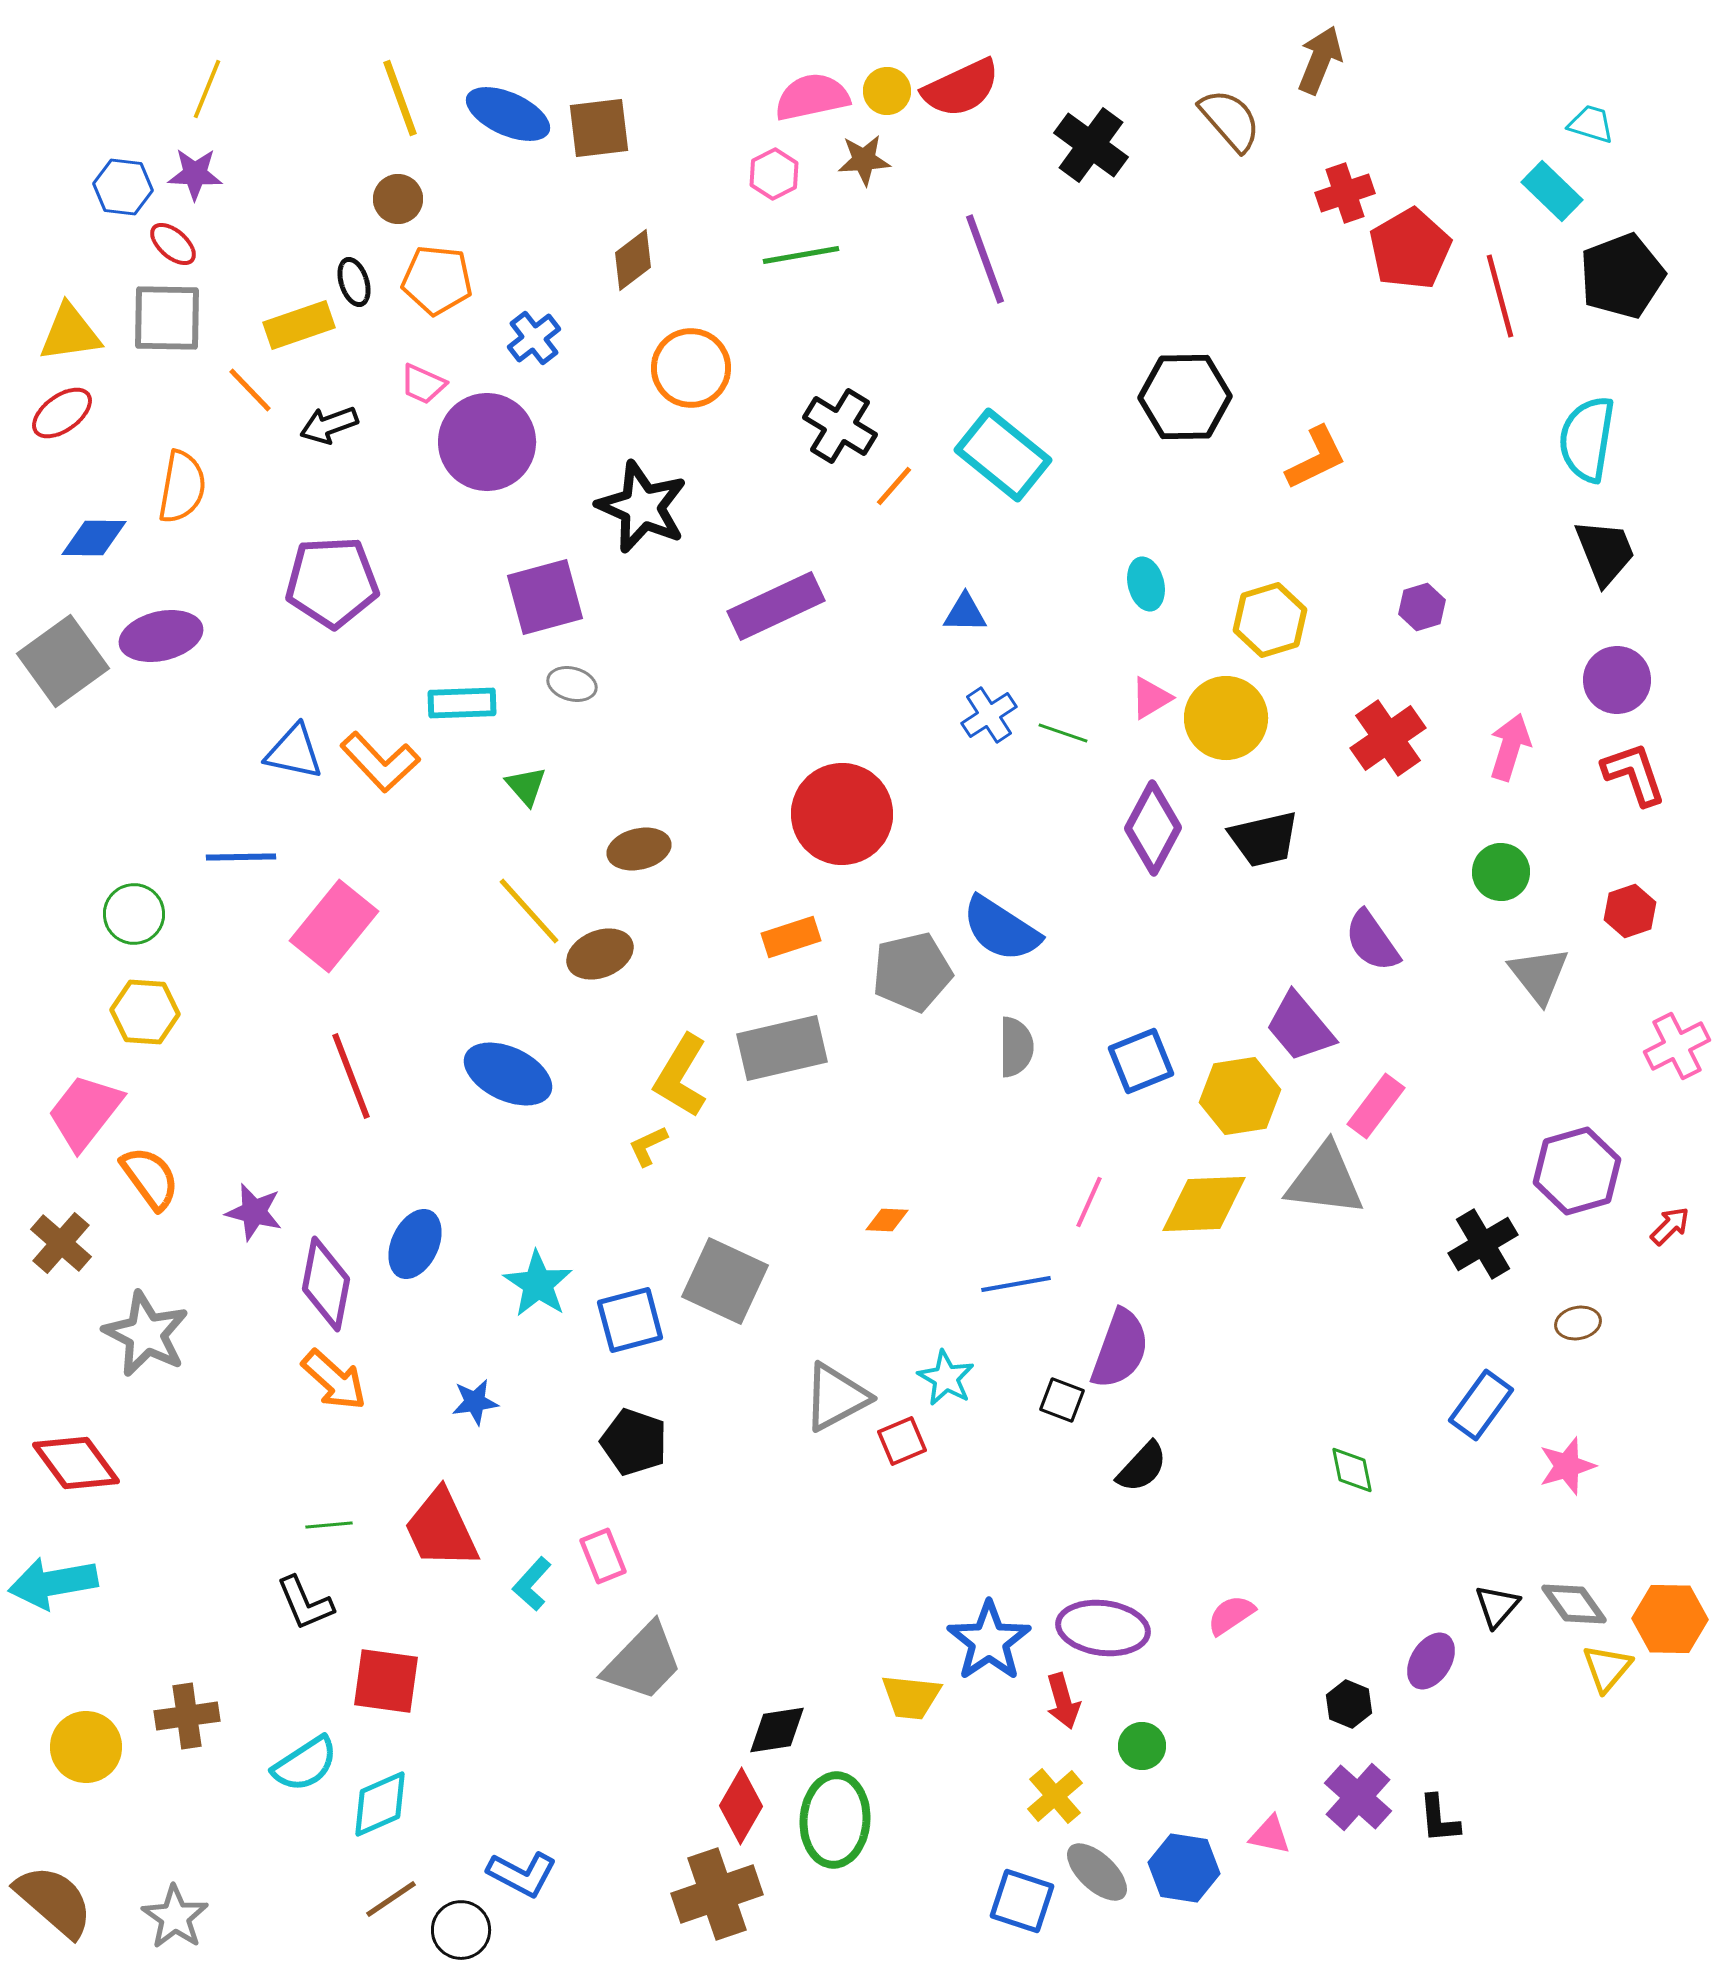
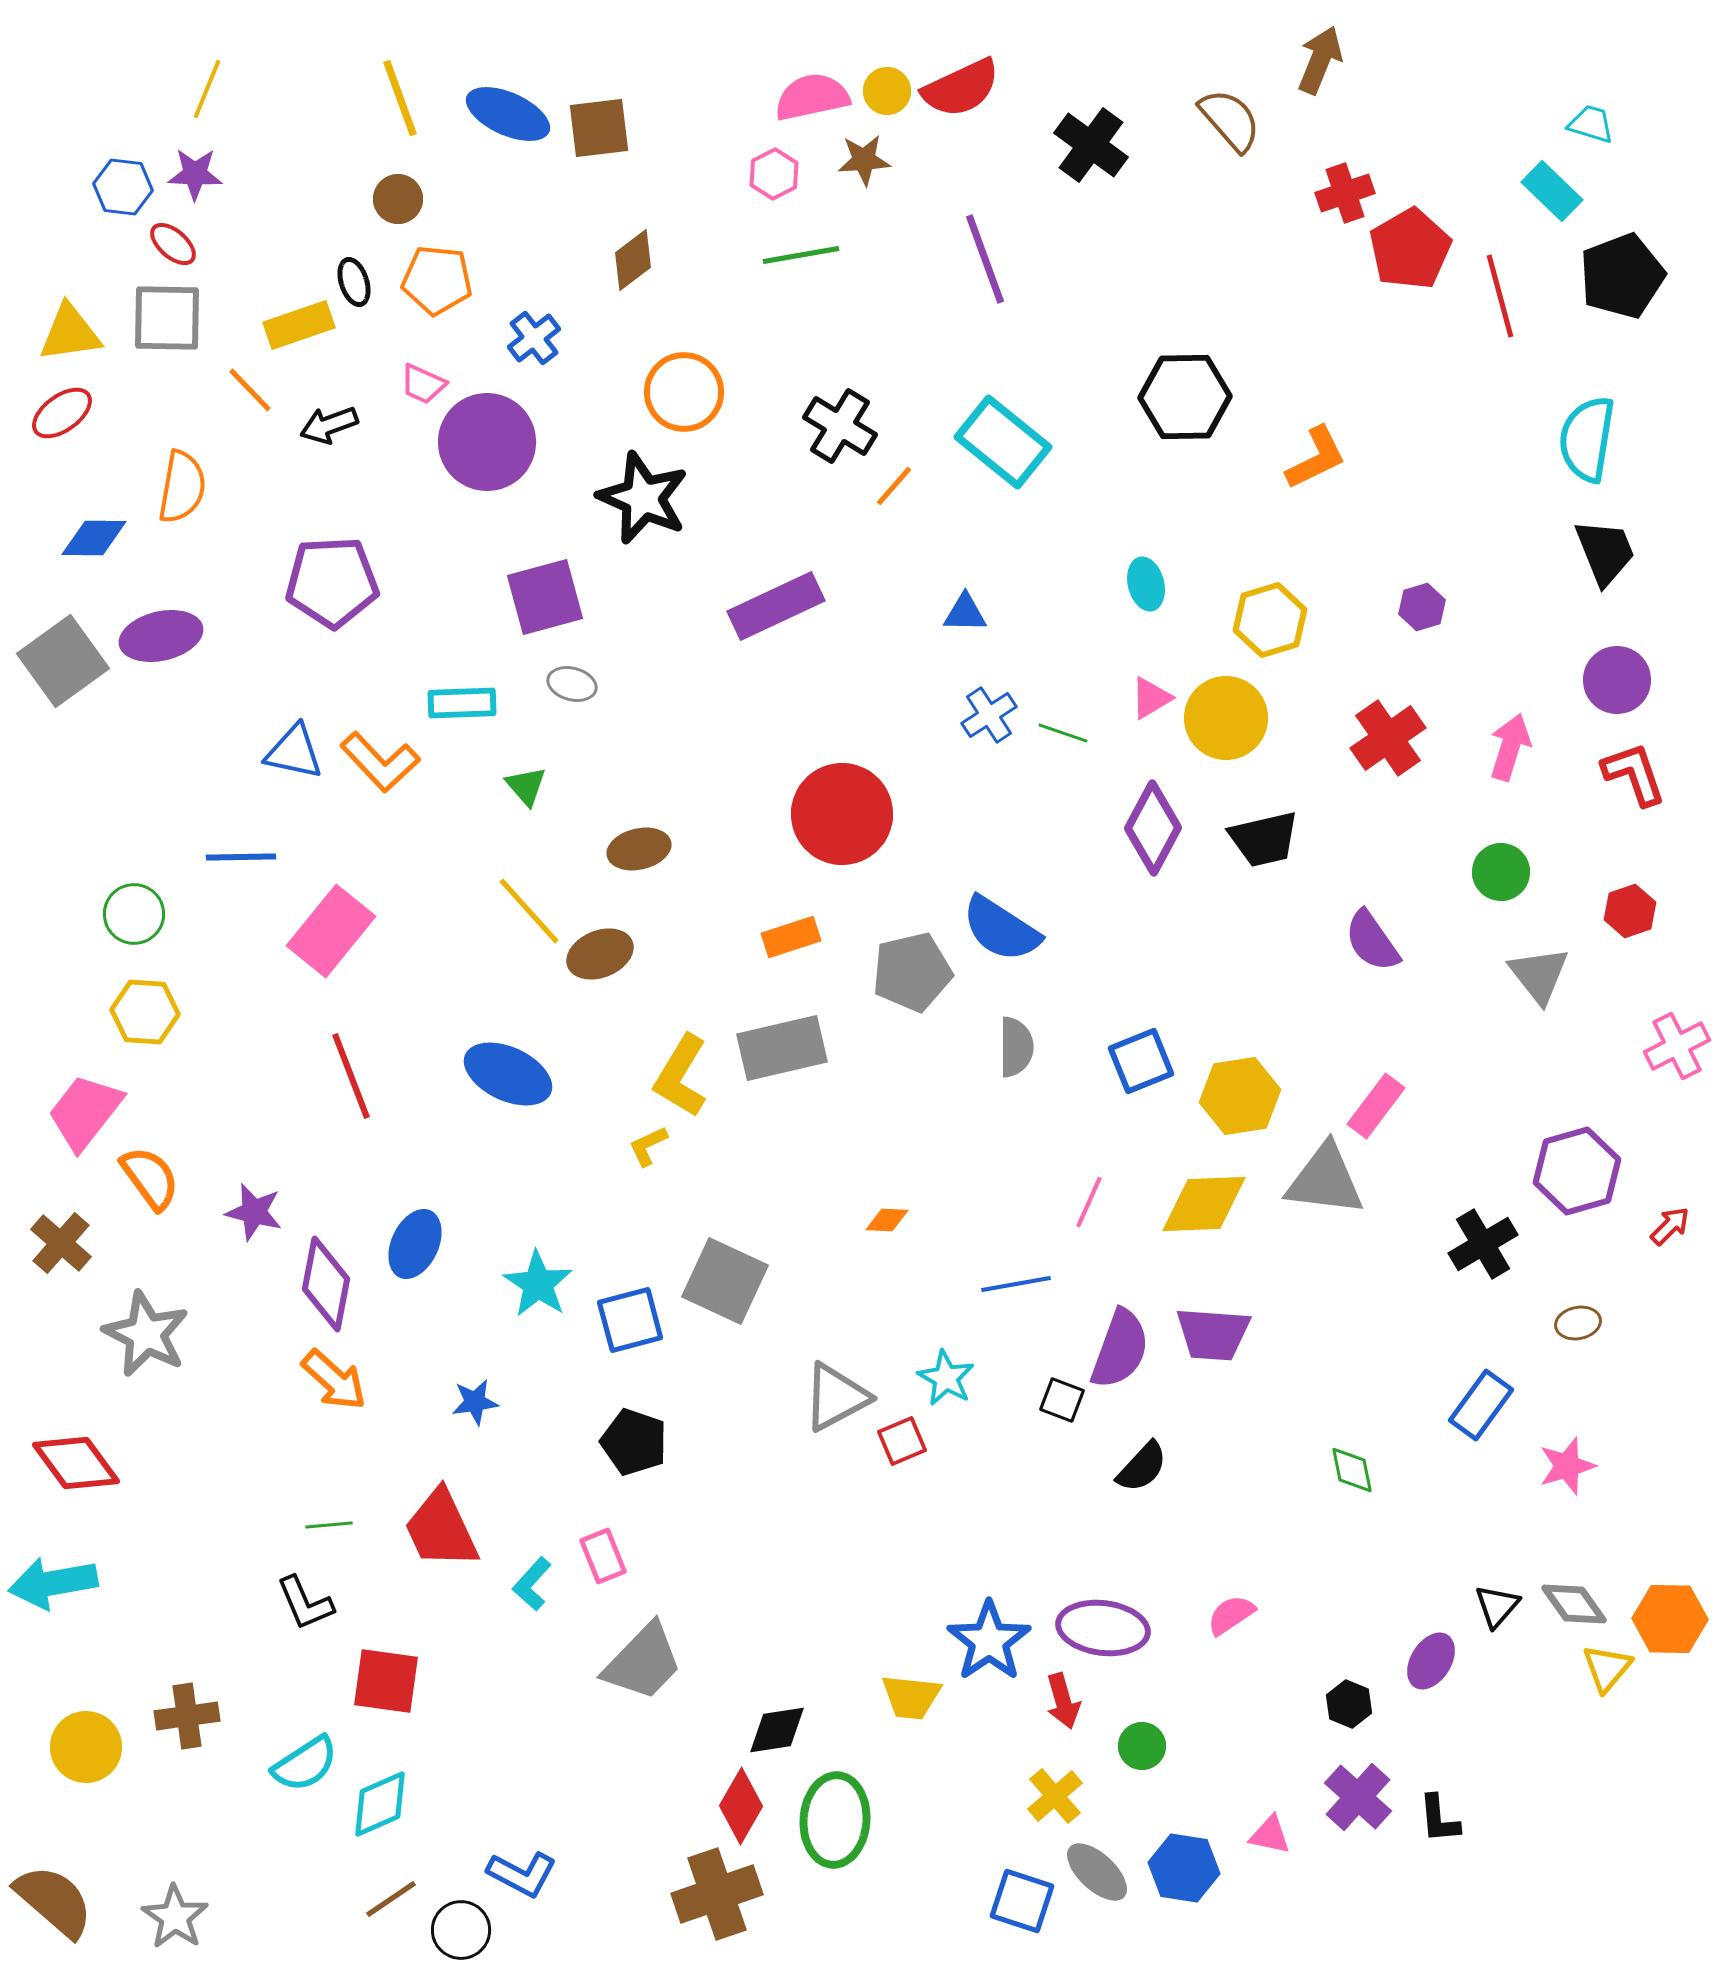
orange circle at (691, 368): moved 7 px left, 24 px down
cyan rectangle at (1003, 455): moved 13 px up
black star at (642, 507): moved 1 px right, 9 px up
pink rectangle at (334, 926): moved 3 px left, 5 px down
purple trapezoid at (1300, 1027): moved 87 px left, 307 px down; rotated 46 degrees counterclockwise
